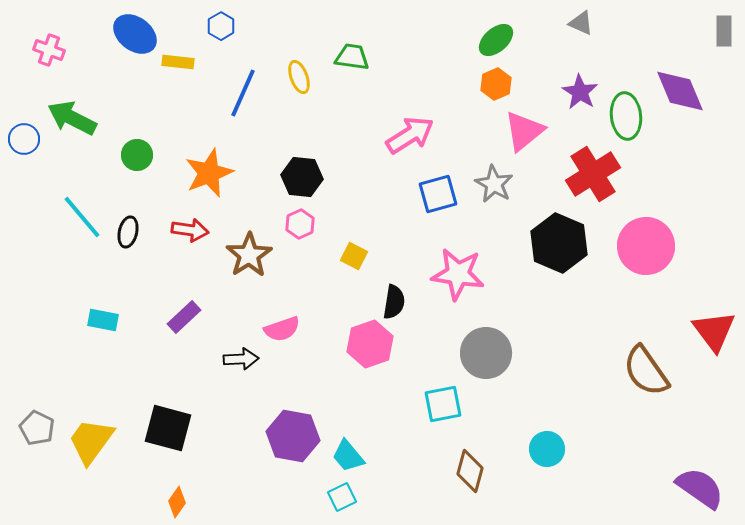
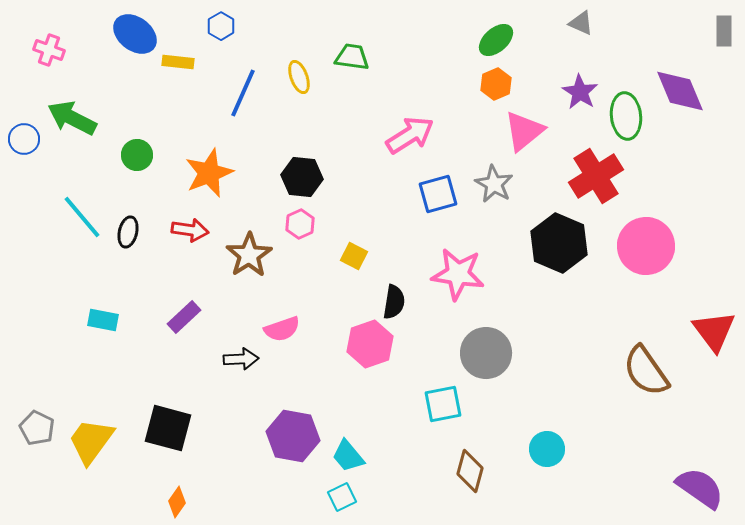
red cross at (593, 174): moved 3 px right, 2 px down
